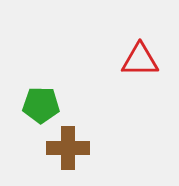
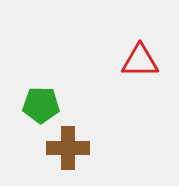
red triangle: moved 1 px down
